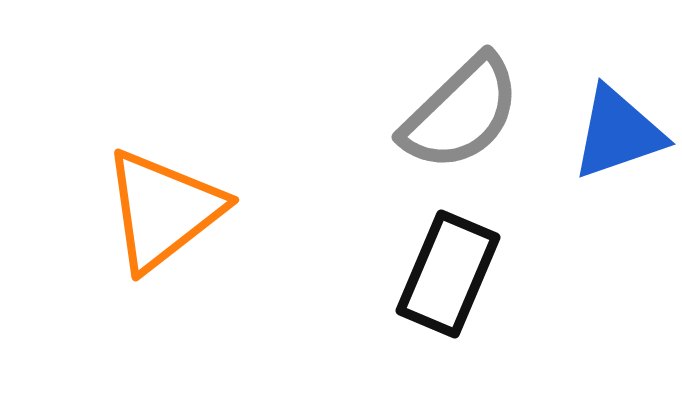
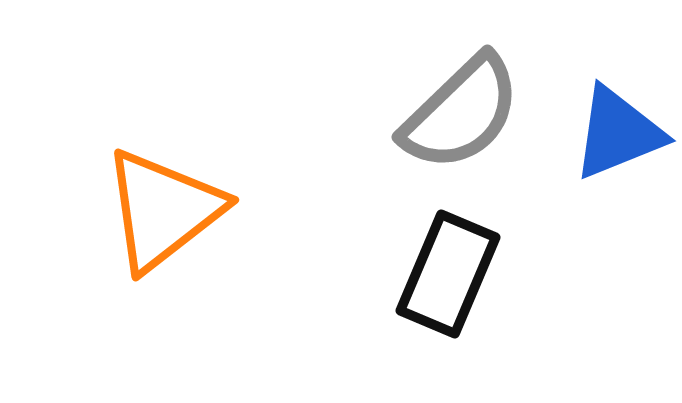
blue triangle: rotated 3 degrees counterclockwise
